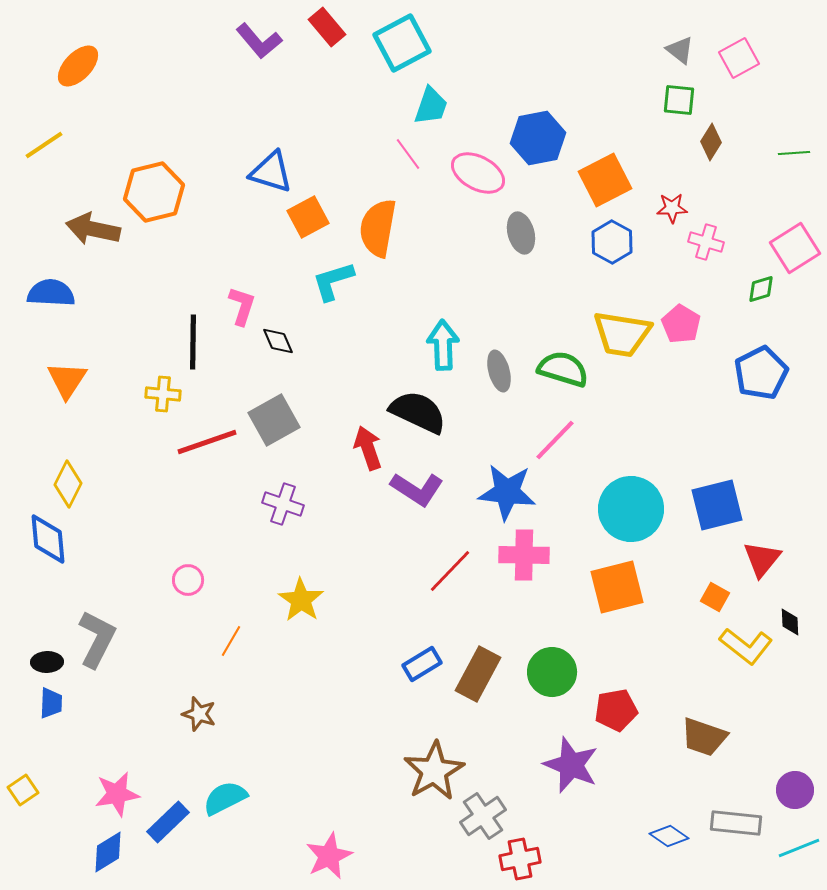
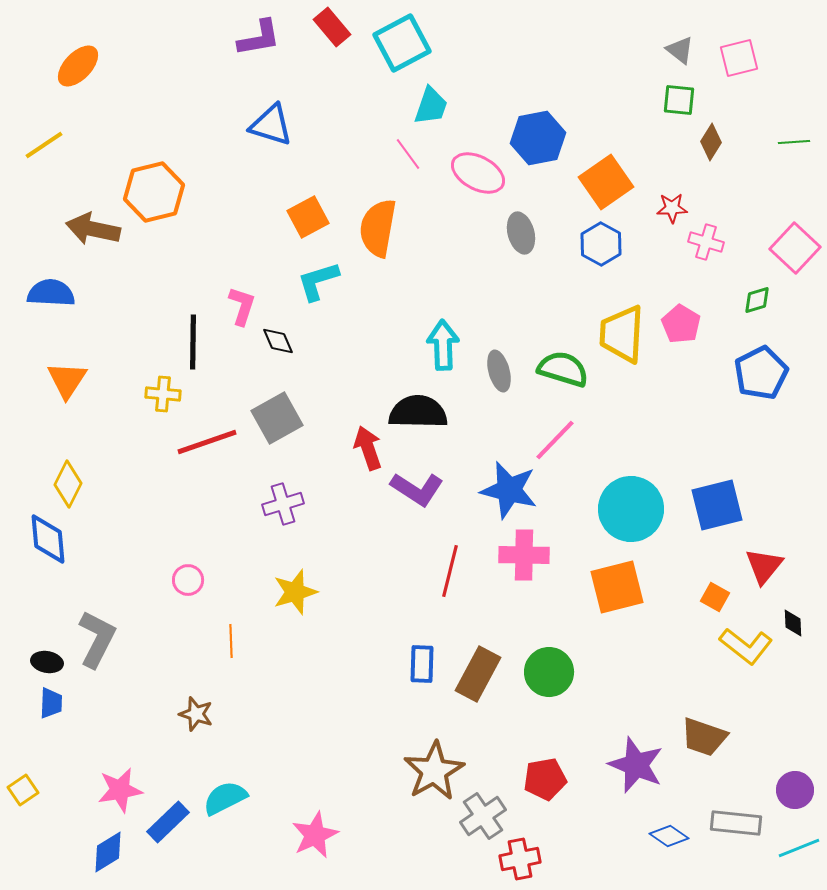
red rectangle at (327, 27): moved 5 px right
purple L-shape at (259, 41): moved 3 px up; rotated 60 degrees counterclockwise
pink square at (739, 58): rotated 15 degrees clockwise
green line at (794, 153): moved 11 px up
blue triangle at (271, 172): moved 47 px up
orange square at (605, 180): moved 1 px right, 2 px down; rotated 8 degrees counterclockwise
blue hexagon at (612, 242): moved 11 px left, 2 px down
pink square at (795, 248): rotated 15 degrees counterclockwise
cyan L-shape at (333, 281): moved 15 px left
green diamond at (761, 289): moved 4 px left, 11 px down
yellow trapezoid at (622, 334): rotated 84 degrees clockwise
black semicircle at (418, 412): rotated 24 degrees counterclockwise
gray square at (274, 420): moved 3 px right, 2 px up
blue star at (507, 492): moved 2 px right, 2 px up; rotated 8 degrees clockwise
purple cross at (283, 504): rotated 36 degrees counterclockwise
red triangle at (762, 559): moved 2 px right, 7 px down
red line at (450, 571): rotated 30 degrees counterclockwise
yellow star at (301, 600): moved 6 px left, 8 px up; rotated 21 degrees clockwise
black diamond at (790, 622): moved 3 px right, 1 px down
orange line at (231, 641): rotated 32 degrees counterclockwise
black ellipse at (47, 662): rotated 12 degrees clockwise
blue rectangle at (422, 664): rotated 57 degrees counterclockwise
green circle at (552, 672): moved 3 px left
red pentagon at (616, 710): moved 71 px left, 69 px down
brown star at (199, 714): moved 3 px left
purple star at (571, 765): moved 65 px right
pink star at (117, 794): moved 3 px right, 4 px up
pink star at (329, 856): moved 14 px left, 21 px up
